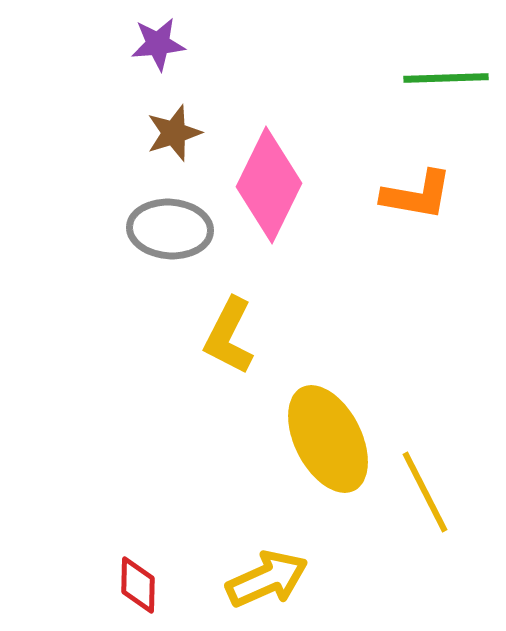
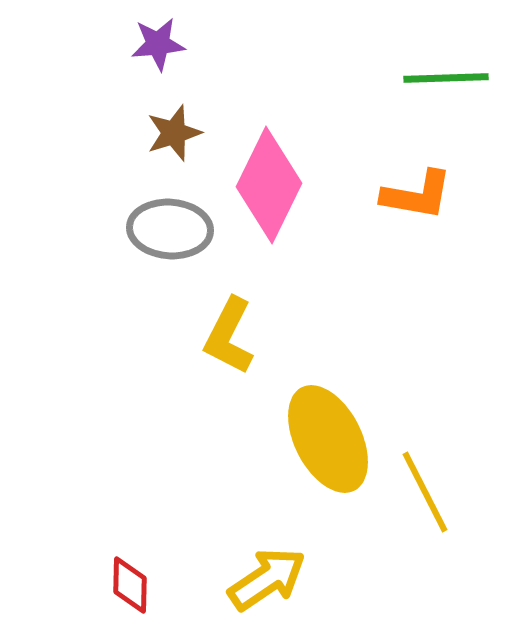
yellow arrow: rotated 10 degrees counterclockwise
red diamond: moved 8 px left
